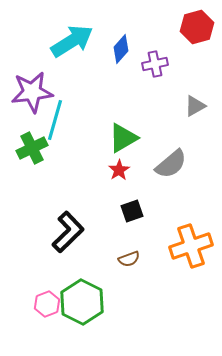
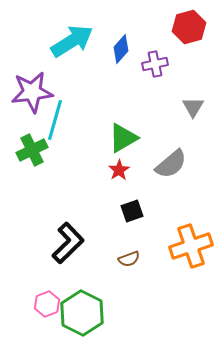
red hexagon: moved 8 px left
gray triangle: moved 2 px left, 1 px down; rotated 30 degrees counterclockwise
green cross: moved 2 px down
black L-shape: moved 11 px down
green hexagon: moved 11 px down
